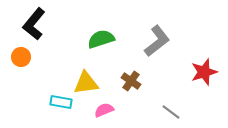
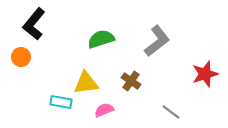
red star: moved 1 px right, 2 px down
